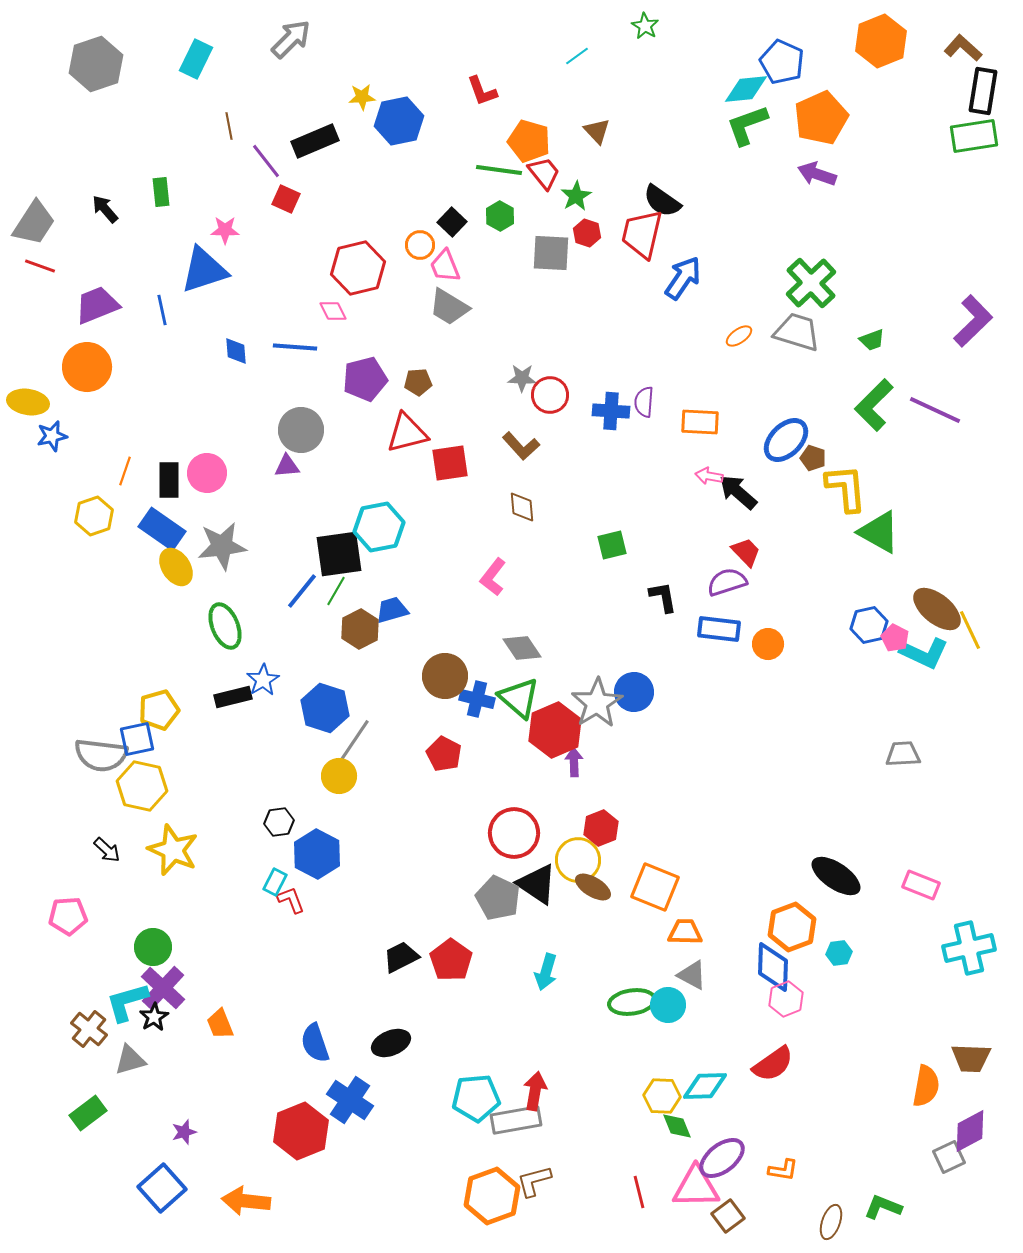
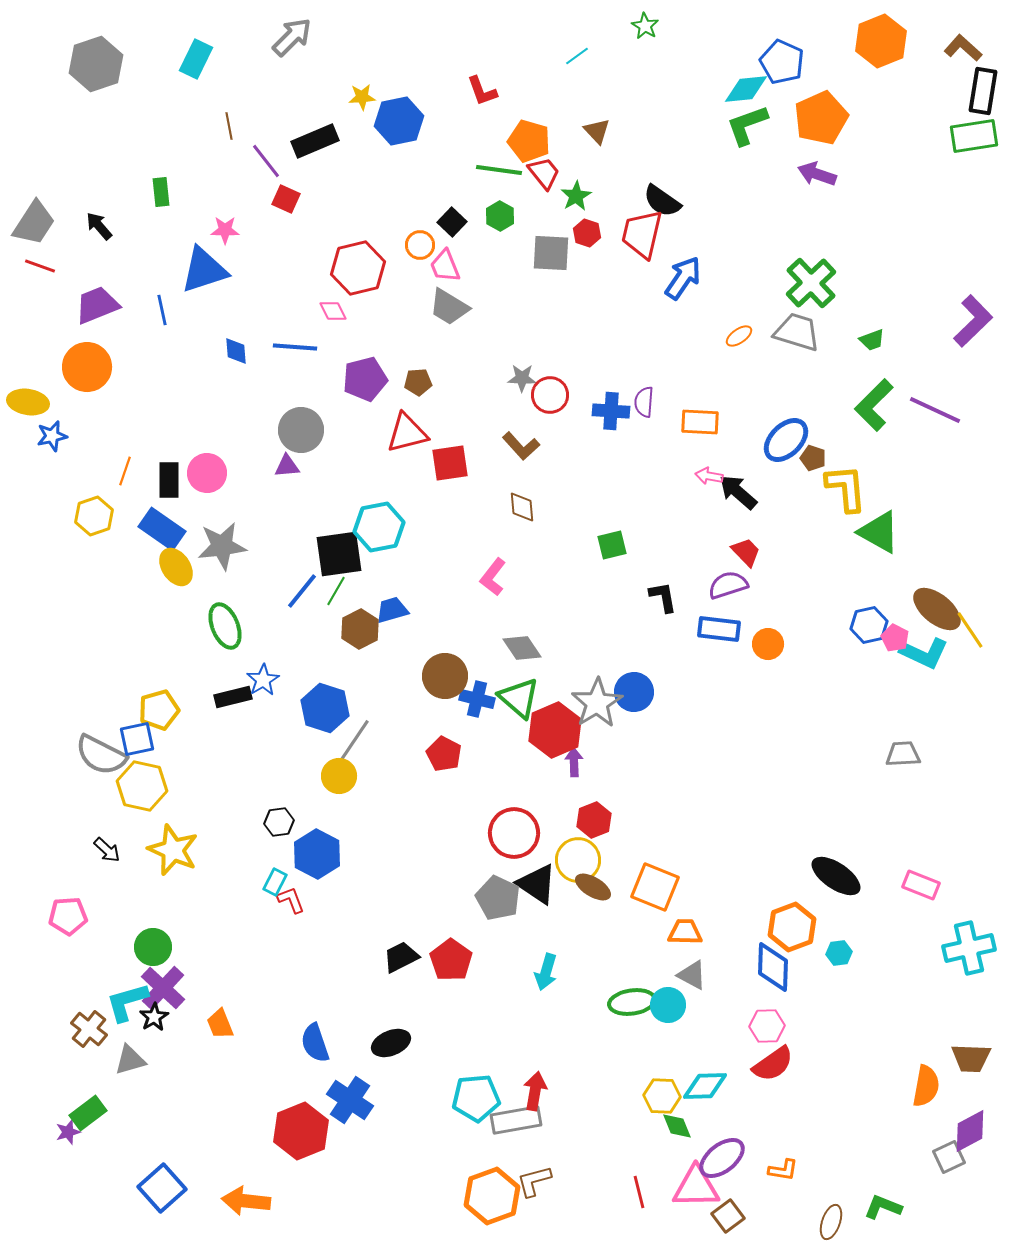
gray arrow at (291, 39): moved 1 px right, 2 px up
black arrow at (105, 209): moved 6 px left, 17 px down
purple semicircle at (727, 582): moved 1 px right, 3 px down
yellow line at (970, 630): rotated 9 degrees counterclockwise
gray semicircle at (101, 755): rotated 20 degrees clockwise
red hexagon at (601, 828): moved 7 px left, 8 px up
pink hexagon at (786, 999): moved 19 px left, 27 px down; rotated 20 degrees clockwise
purple star at (184, 1132): moved 116 px left
